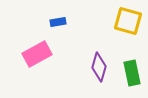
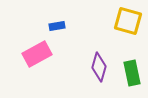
blue rectangle: moved 1 px left, 4 px down
